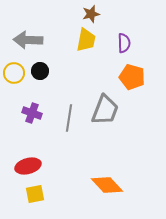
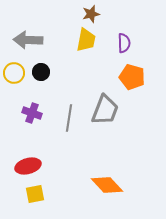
black circle: moved 1 px right, 1 px down
